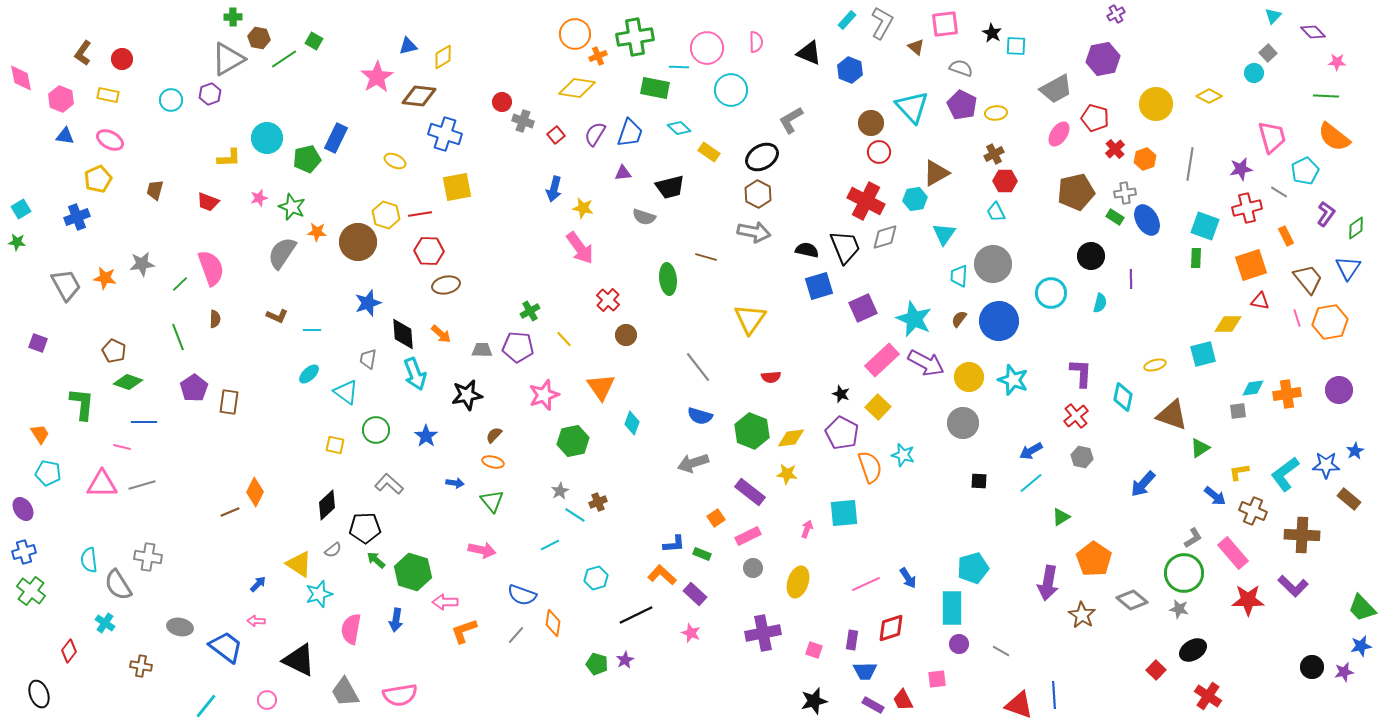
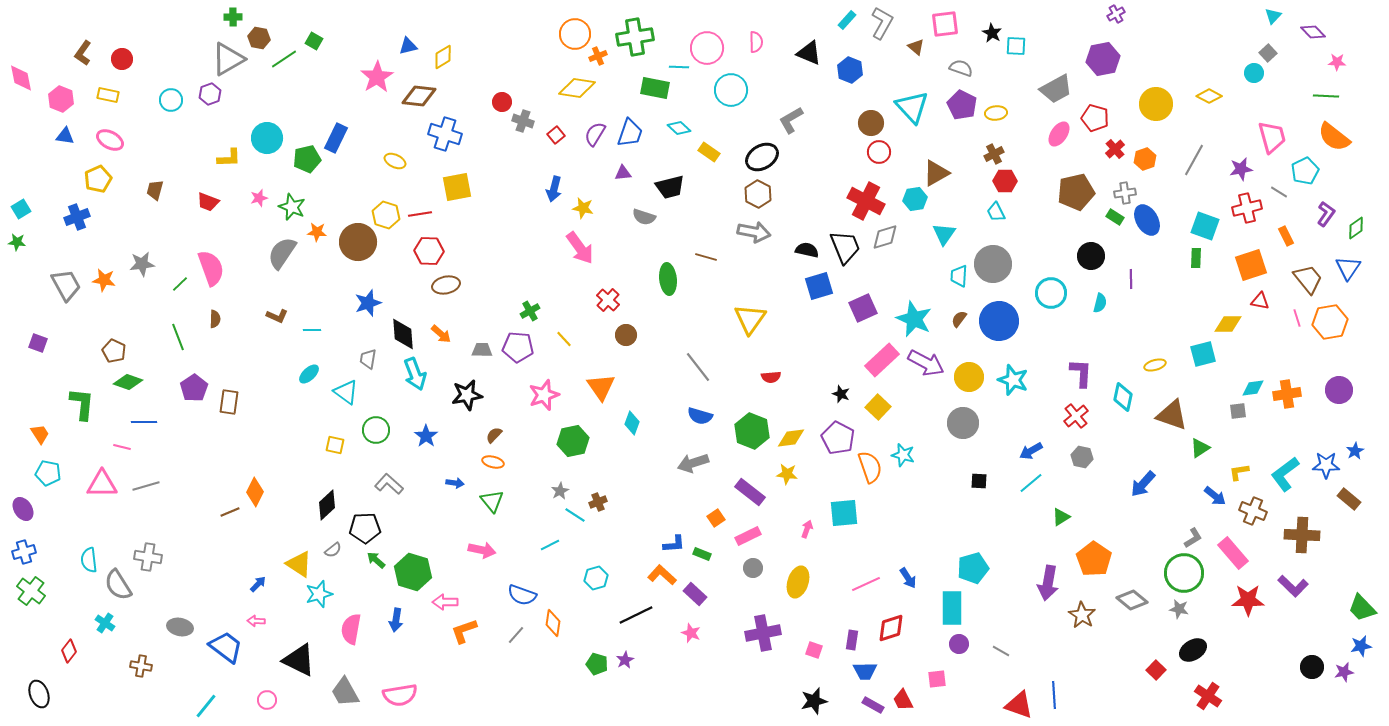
gray line at (1190, 164): moved 4 px right, 4 px up; rotated 20 degrees clockwise
orange star at (105, 278): moved 1 px left, 2 px down
purple pentagon at (842, 433): moved 4 px left, 5 px down
gray line at (142, 485): moved 4 px right, 1 px down
